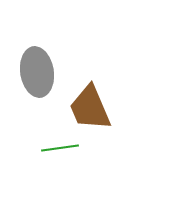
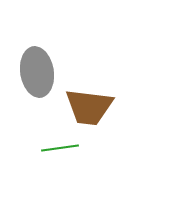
brown trapezoid: moved 1 px left, 1 px up; rotated 60 degrees counterclockwise
